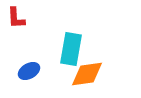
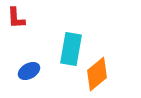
orange diamond: moved 10 px right; rotated 32 degrees counterclockwise
